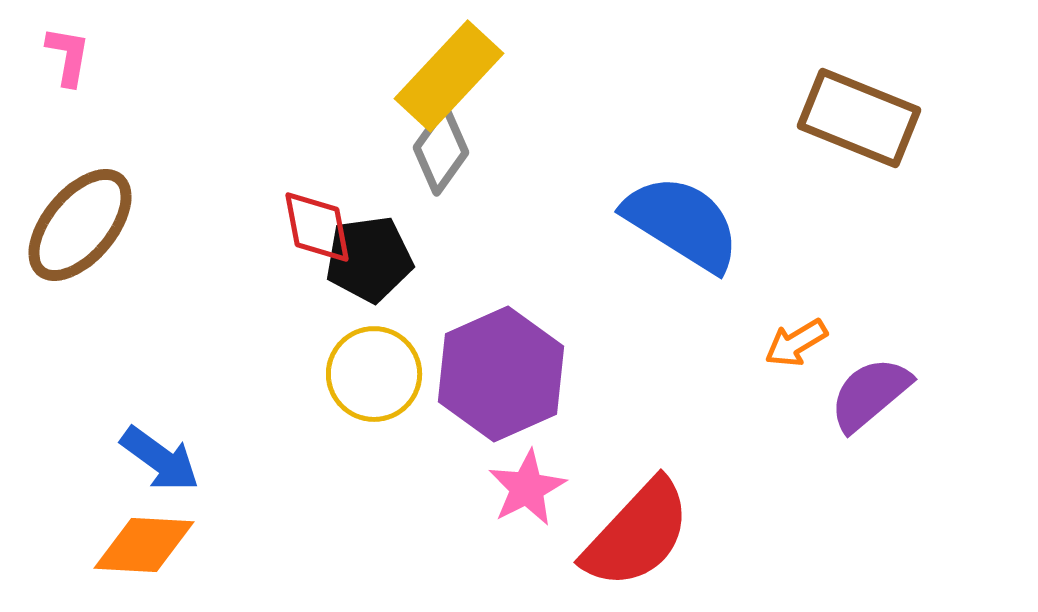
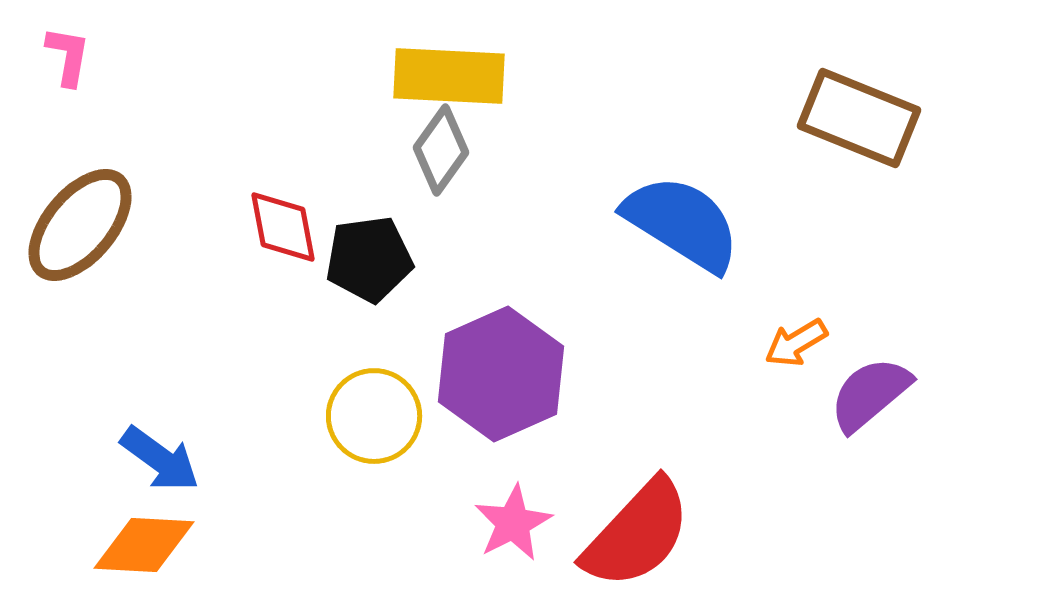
yellow rectangle: rotated 50 degrees clockwise
red diamond: moved 34 px left
yellow circle: moved 42 px down
pink star: moved 14 px left, 35 px down
